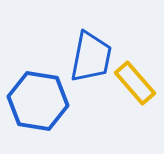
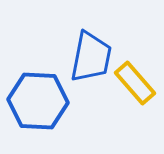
blue hexagon: rotated 6 degrees counterclockwise
